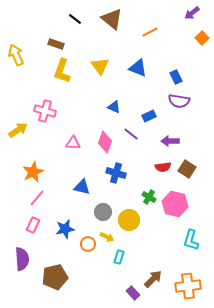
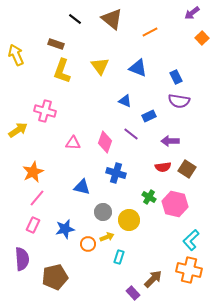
blue triangle at (114, 107): moved 11 px right, 6 px up
yellow arrow at (107, 237): rotated 48 degrees counterclockwise
cyan L-shape at (191, 240): rotated 30 degrees clockwise
orange cross at (188, 286): moved 1 px right, 16 px up; rotated 20 degrees clockwise
